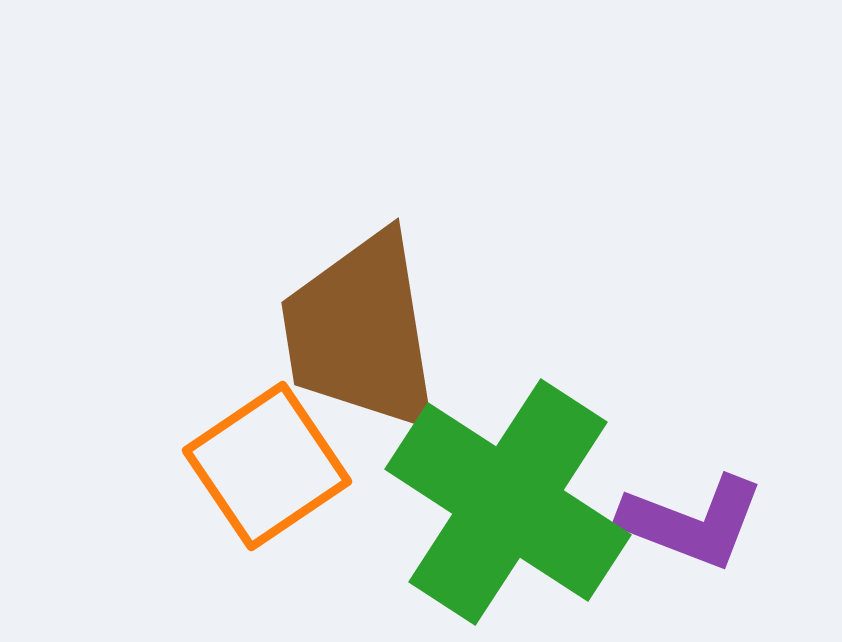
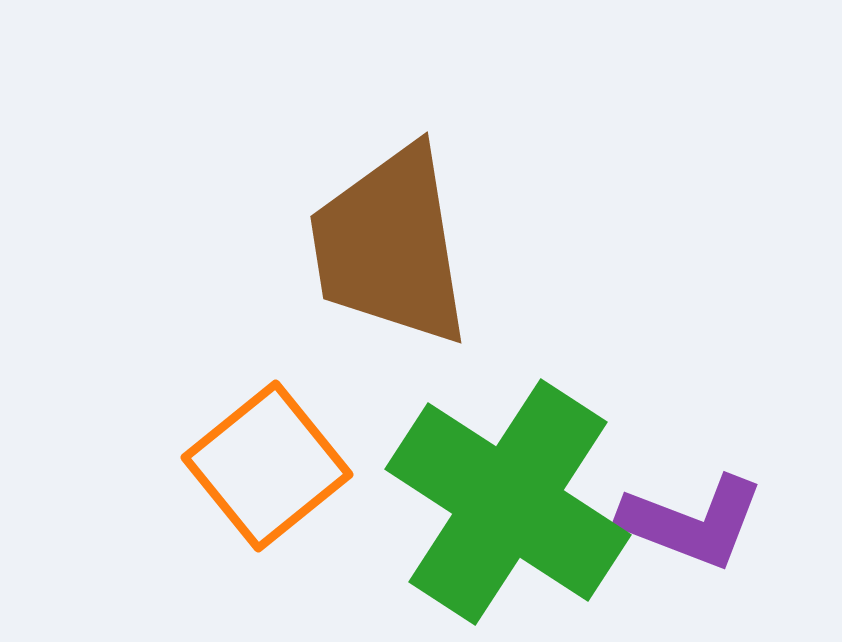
brown trapezoid: moved 29 px right, 86 px up
orange square: rotated 5 degrees counterclockwise
